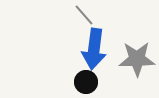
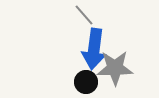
gray star: moved 22 px left, 9 px down
